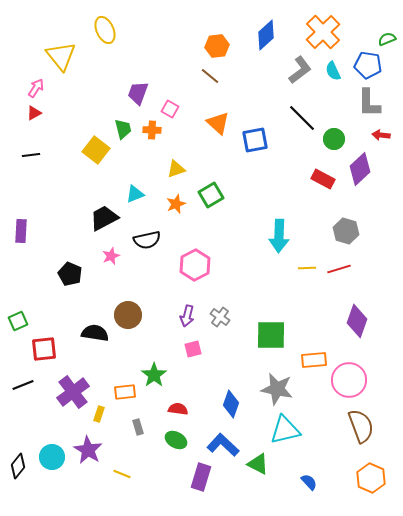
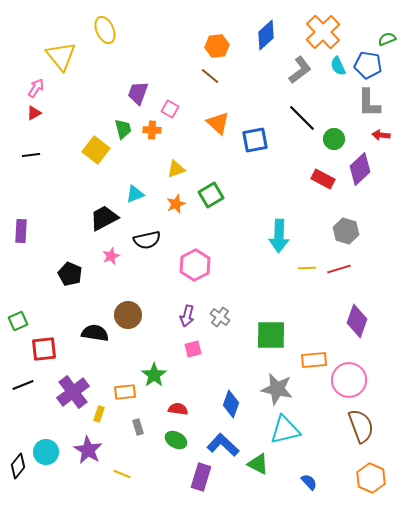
cyan semicircle at (333, 71): moved 5 px right, 5 px up
cyan circle at (52, 457): moved 6 px left, 5 px up
